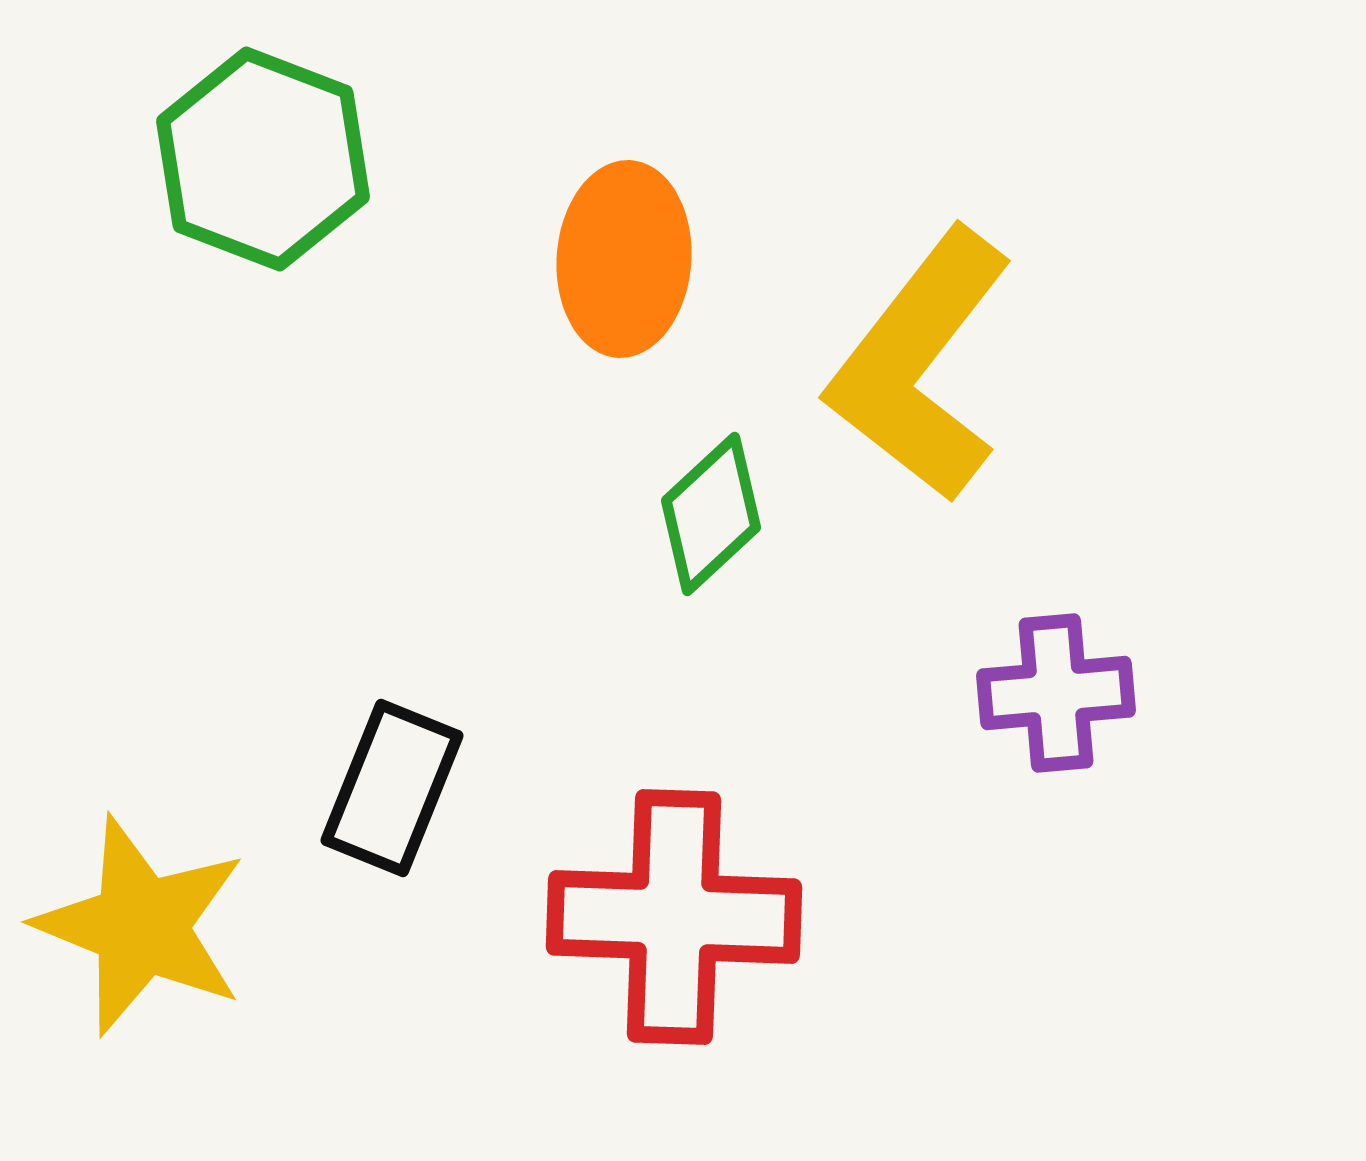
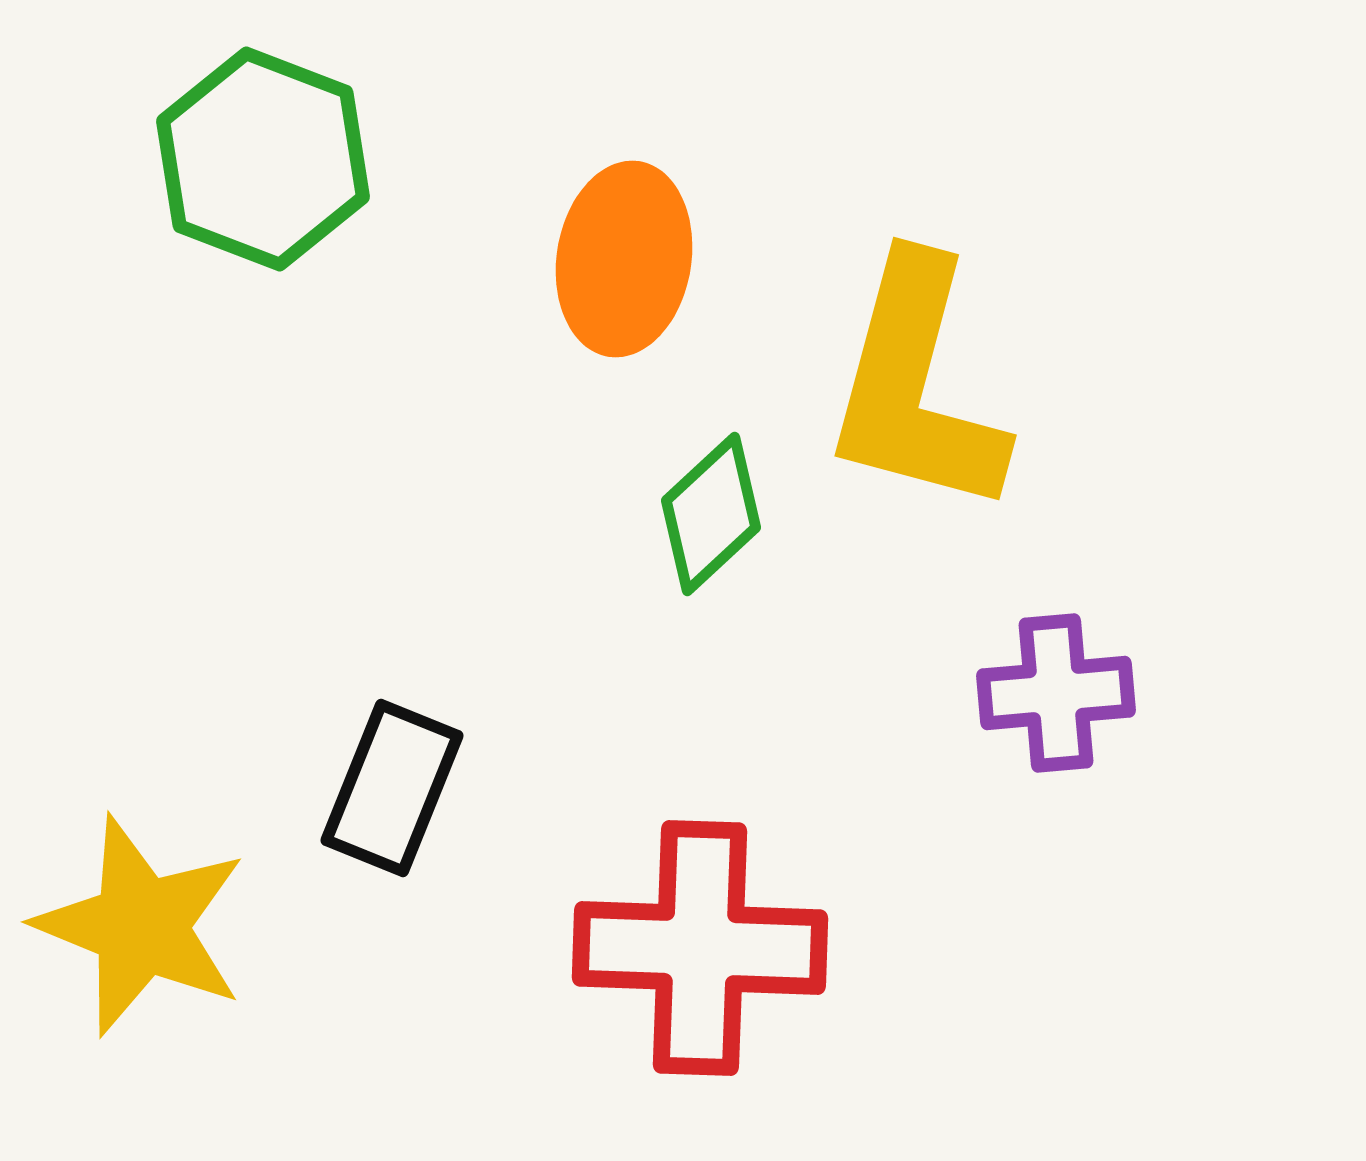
orange ellipse: rotated 5 degrees clockwise
yellow L-shape: moved 4 px left, 21 px down; rotated 23 degrees counterclockwise
red cross: moved 26 px right, 31 px down
